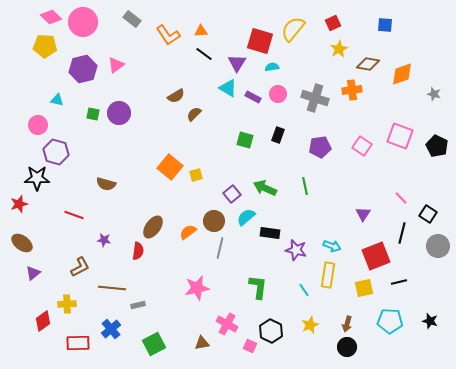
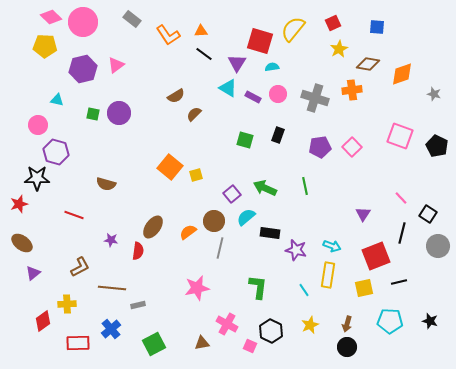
blue square at (385, 25): moved 8 px left, 2 px down
pink square at (362, 146): moved 10 px left, 1 px down; rotated 12 degrees clockwise
purple star at (104, 240): moved 7 px right
